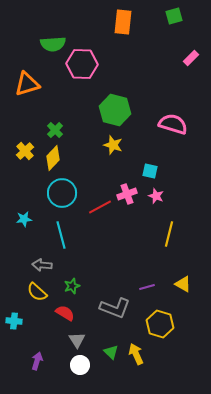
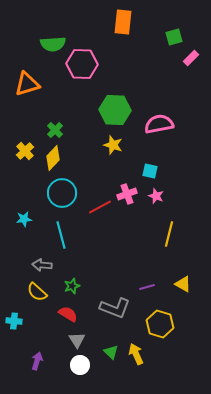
green square: moved 21 px down
green hexagon: rotated 12 degrees counterclockwise
pink semicircle: moved 14 px left; rotated 28 degrees counterclockwise
red semicircle: moved 3 px right, 1 px down
